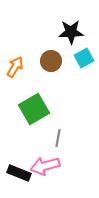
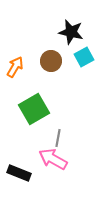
black star: rotated 15 degrees clockwise
cyan square: moved 1 px up
pink arrow: moved 8 px right, 7 px up; rotated 44 degrees clockwise
